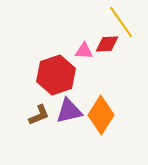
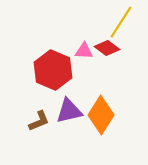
yellow line: rotated 68 degrees clockwise
red diamond: moved 4 px down; rotated 40 degrees clockwise
red hexagon: moved 3 px left, 5 px up; rotated 18 degrees counterclockwise
brown L-shape: moved 6 px down
